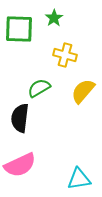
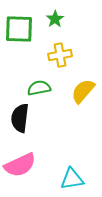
green star: moved 1 px right, 1 px down
yellow cross: moved 5 px left; rotated 25 degrees counterclockwise
green semicircle: rotated 20 degrees clockwise
cyan triangle: moved 7 px left
